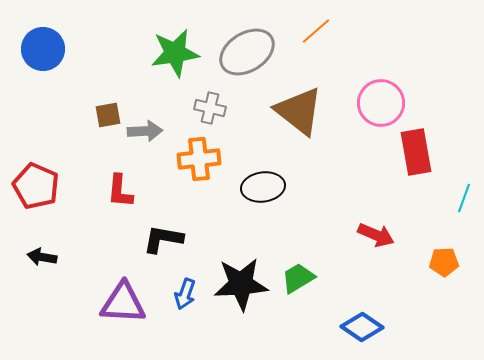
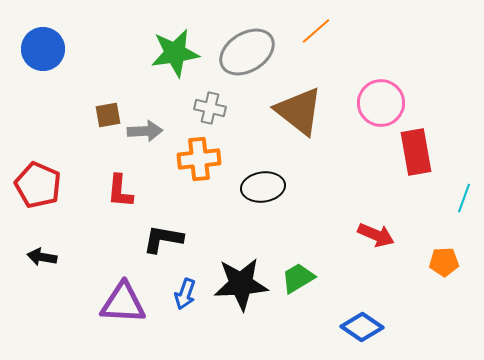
red pentagon: moved 2 px right, 1 px up
